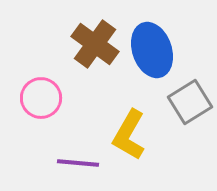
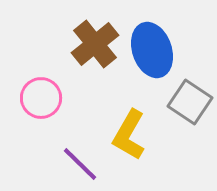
brown cross: rotated 15 degrees clockwise
gray square: rotated 24 degrees counterclockwise
purple line: moved 2 px right, 1 px down; rotated 39 degrees clockwise
